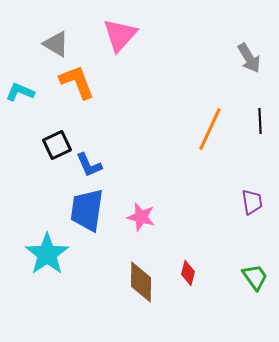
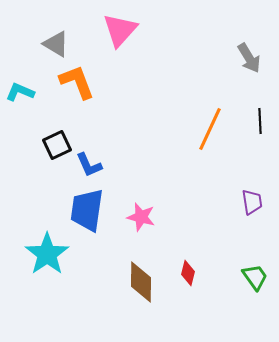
pink triangle: moved 5 px up
